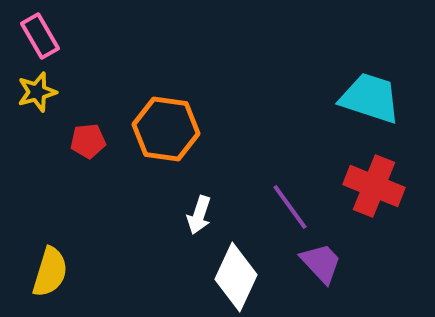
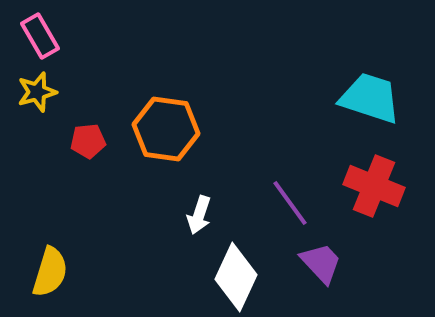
purple line: moved 4 px up
